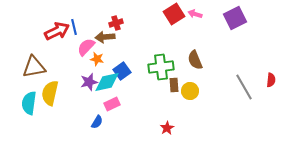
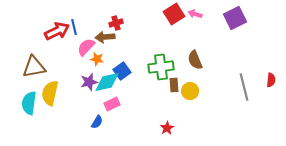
gray line: rotated 16 degrees clockwise
